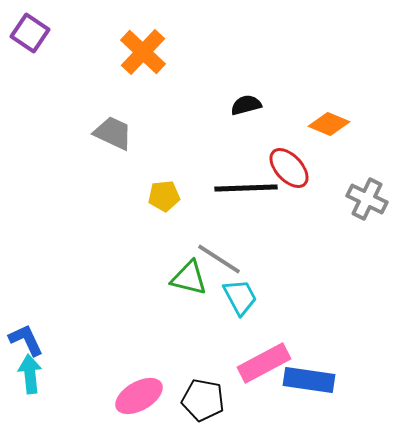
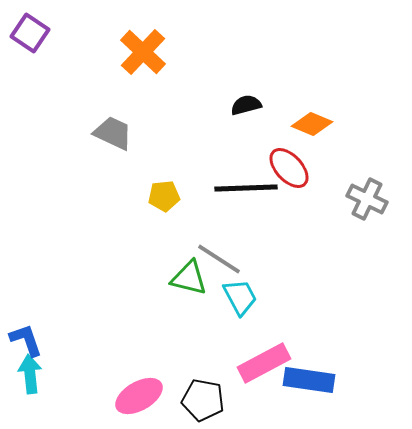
orange diamond: moved 17 px left
blue L-shape: rotated 6 degrees clockwise
